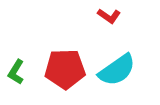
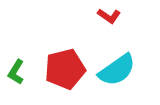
red pentagon: rotated 12 degrees counterclockwise
